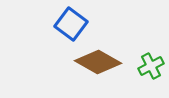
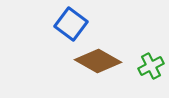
brown diamond: moved 1 px up
